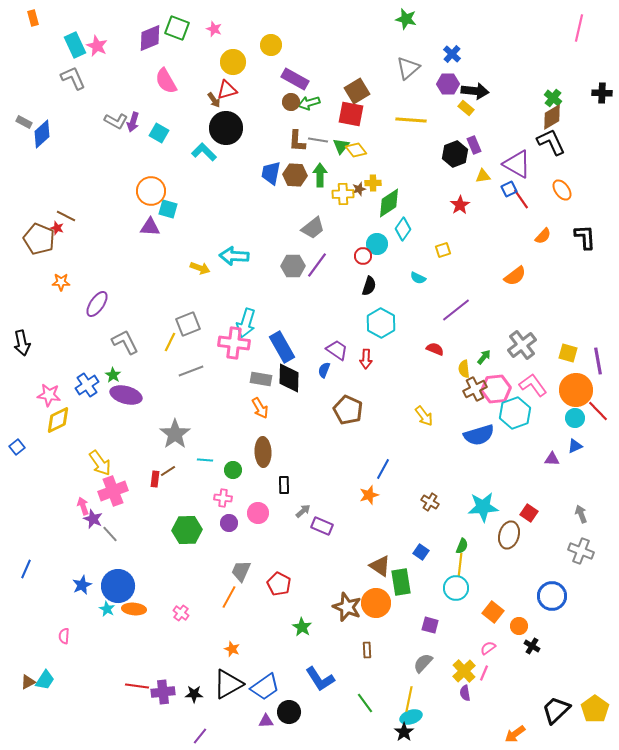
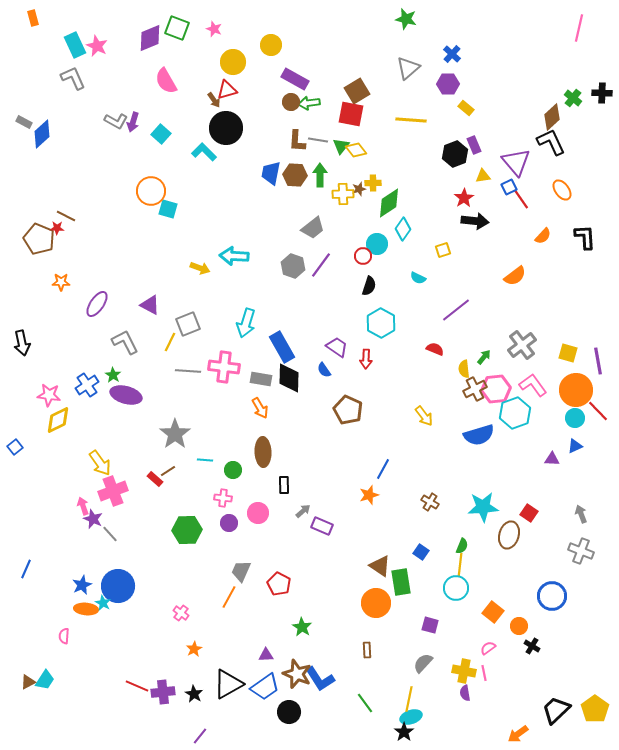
black arrow at (475, 91): moved 130 px down
green cross at (553, 98): moved 20 px right
green arrow at (309, 103): rotated 10 degrees clockwise
brown diamond at (552, 117): rotated 12 degrees counterclockwise
cyan square at (159, 133): moved 2 px right, 1 px down; rotated 12 degrees clockwise
purple triangle at (517, 164): moved 1 px left, 2 px up; rotated 20 degrees clockwise
blue square at (509, 189): moved 2 px up
red star at (460, 205): moved 4 px right, 7 px up
purple triangle at (150, 227): moved 78 px down; rotated 25 degrees clockwise
red star at (57, 228): rotated 16 degrees counterclockwise
purple line at (317, 265): moved 4 px right
gray hexagon at (293, 266): rotated 20 degrees clockwise
pink cross at (234, 343): moved 10 px left, 24 px down
purple trapezoid at (337, 350): moved 3 px up
blue semicircle at (324, 370): rotated 56 degrees counterclockwise
gray line at (191, 371): moved 3 px left; rotated 25 degrees clockwise
blue square at (17, 447): moved 2 px left
red rectangle at (155, 479): rotated 56 degrees counterclockwise
brown star at (347, 607): moved 50 px left, 67 px down
cyan star at (107, 609): moved 4 px left, 6 px up
orange ellipse at (134, 609): moved 48 px left
orange star at (232, 649): moved 38 px left; rotated 21 degrees clockwise
yellow cross at (464, 671): rotated 35 degrees counterclockwise
pink line at (484, 673): rotated 35 degrees counterclockwise
red line at (137, 686): rotated 15 degrees clockwise
black star at (194, 694): rotated 30 degrees clockwise
purple triangle at (266, 721): moved 66 px up
orange arrow at (515, 734): moved 3 px right
